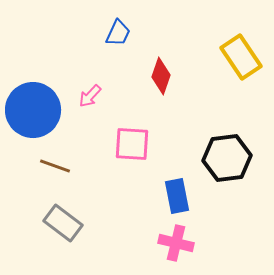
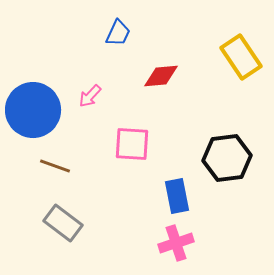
red diamond: rotated 66 degrees clockwise
pink cross: rotated 32 degrees counterclockwise
